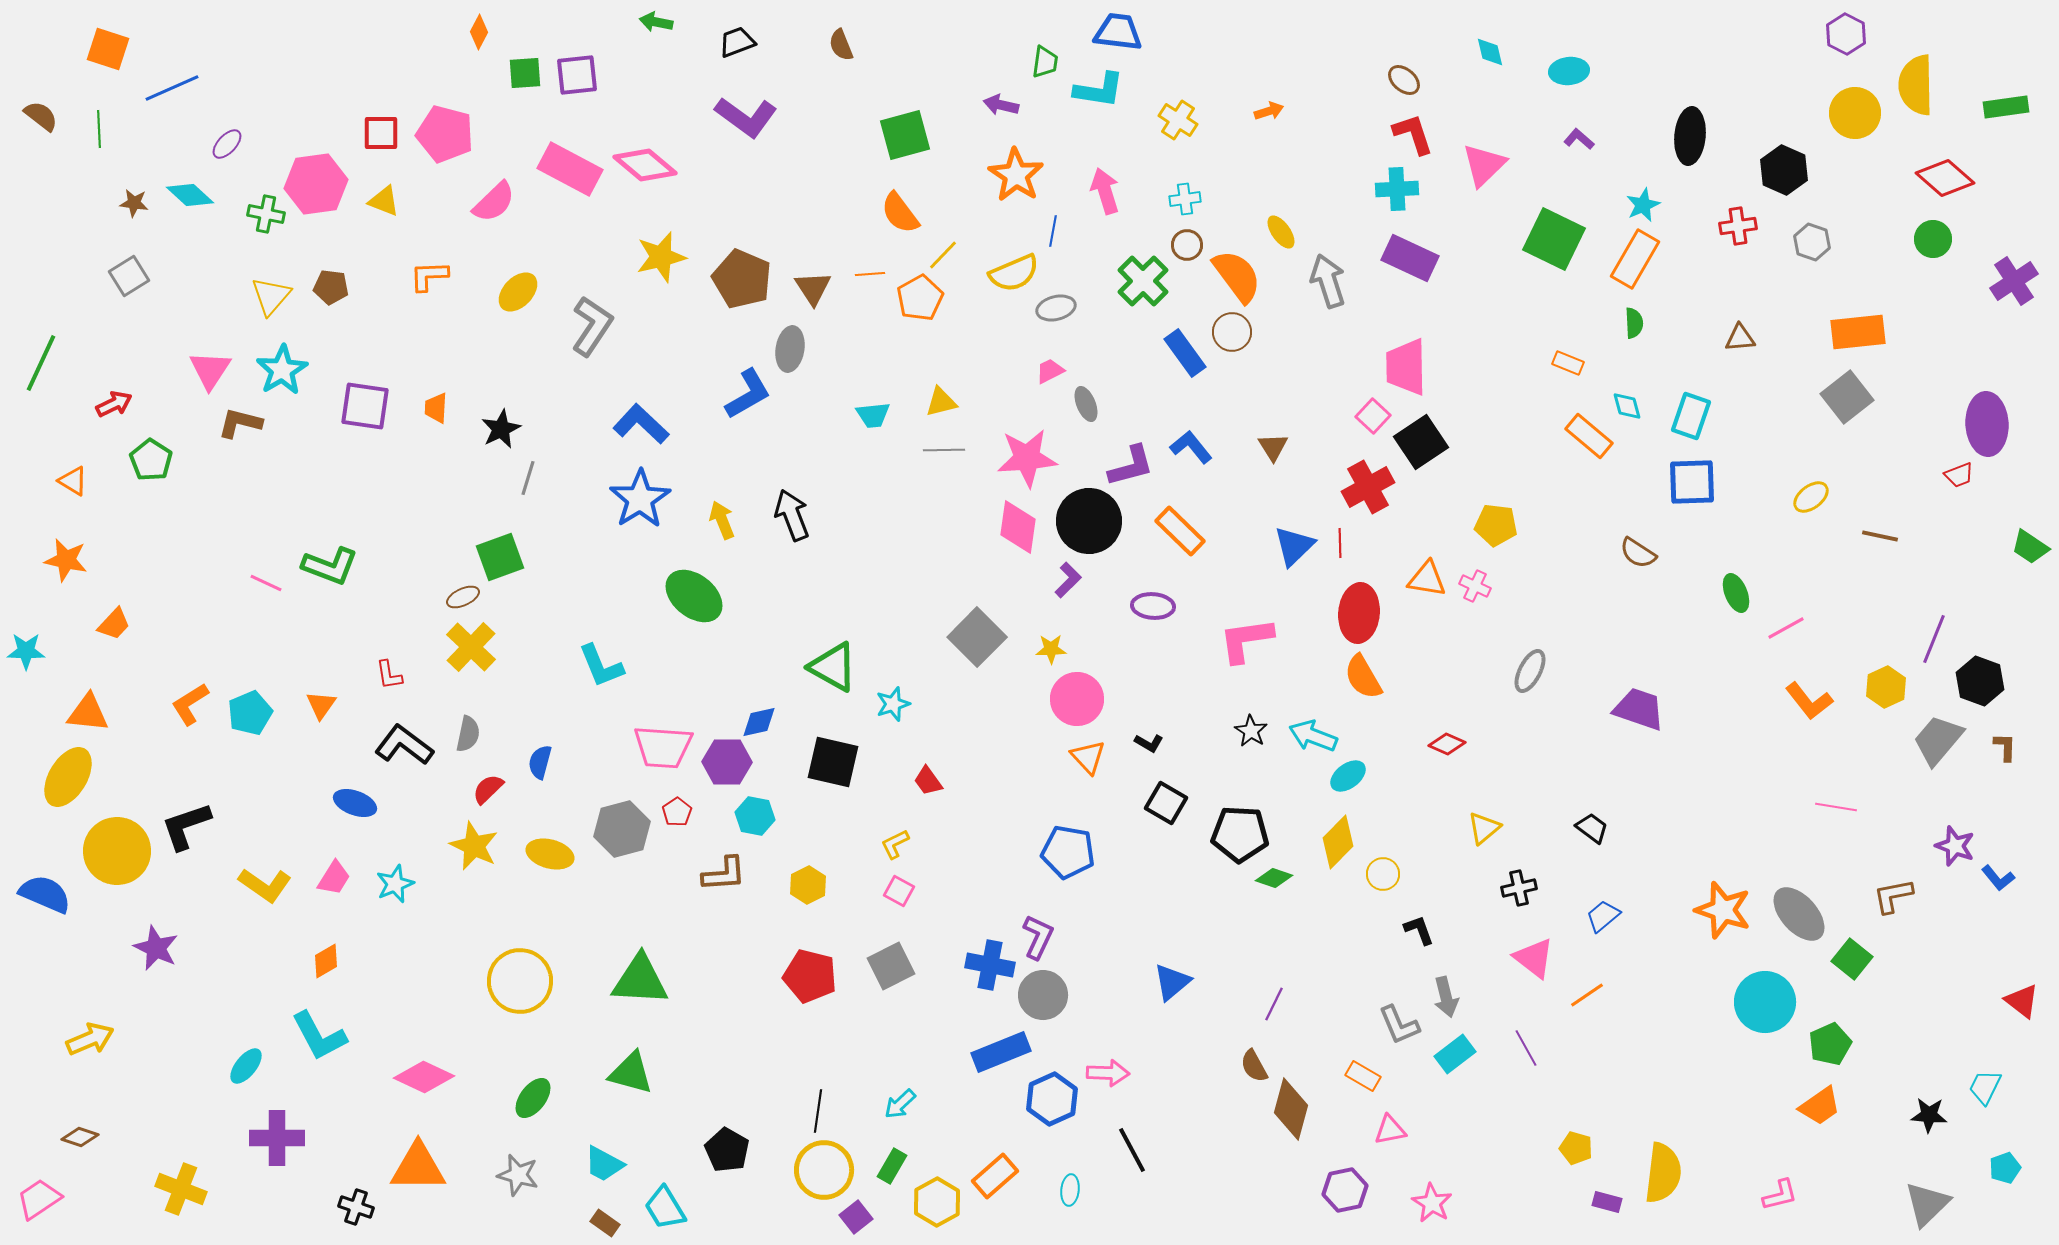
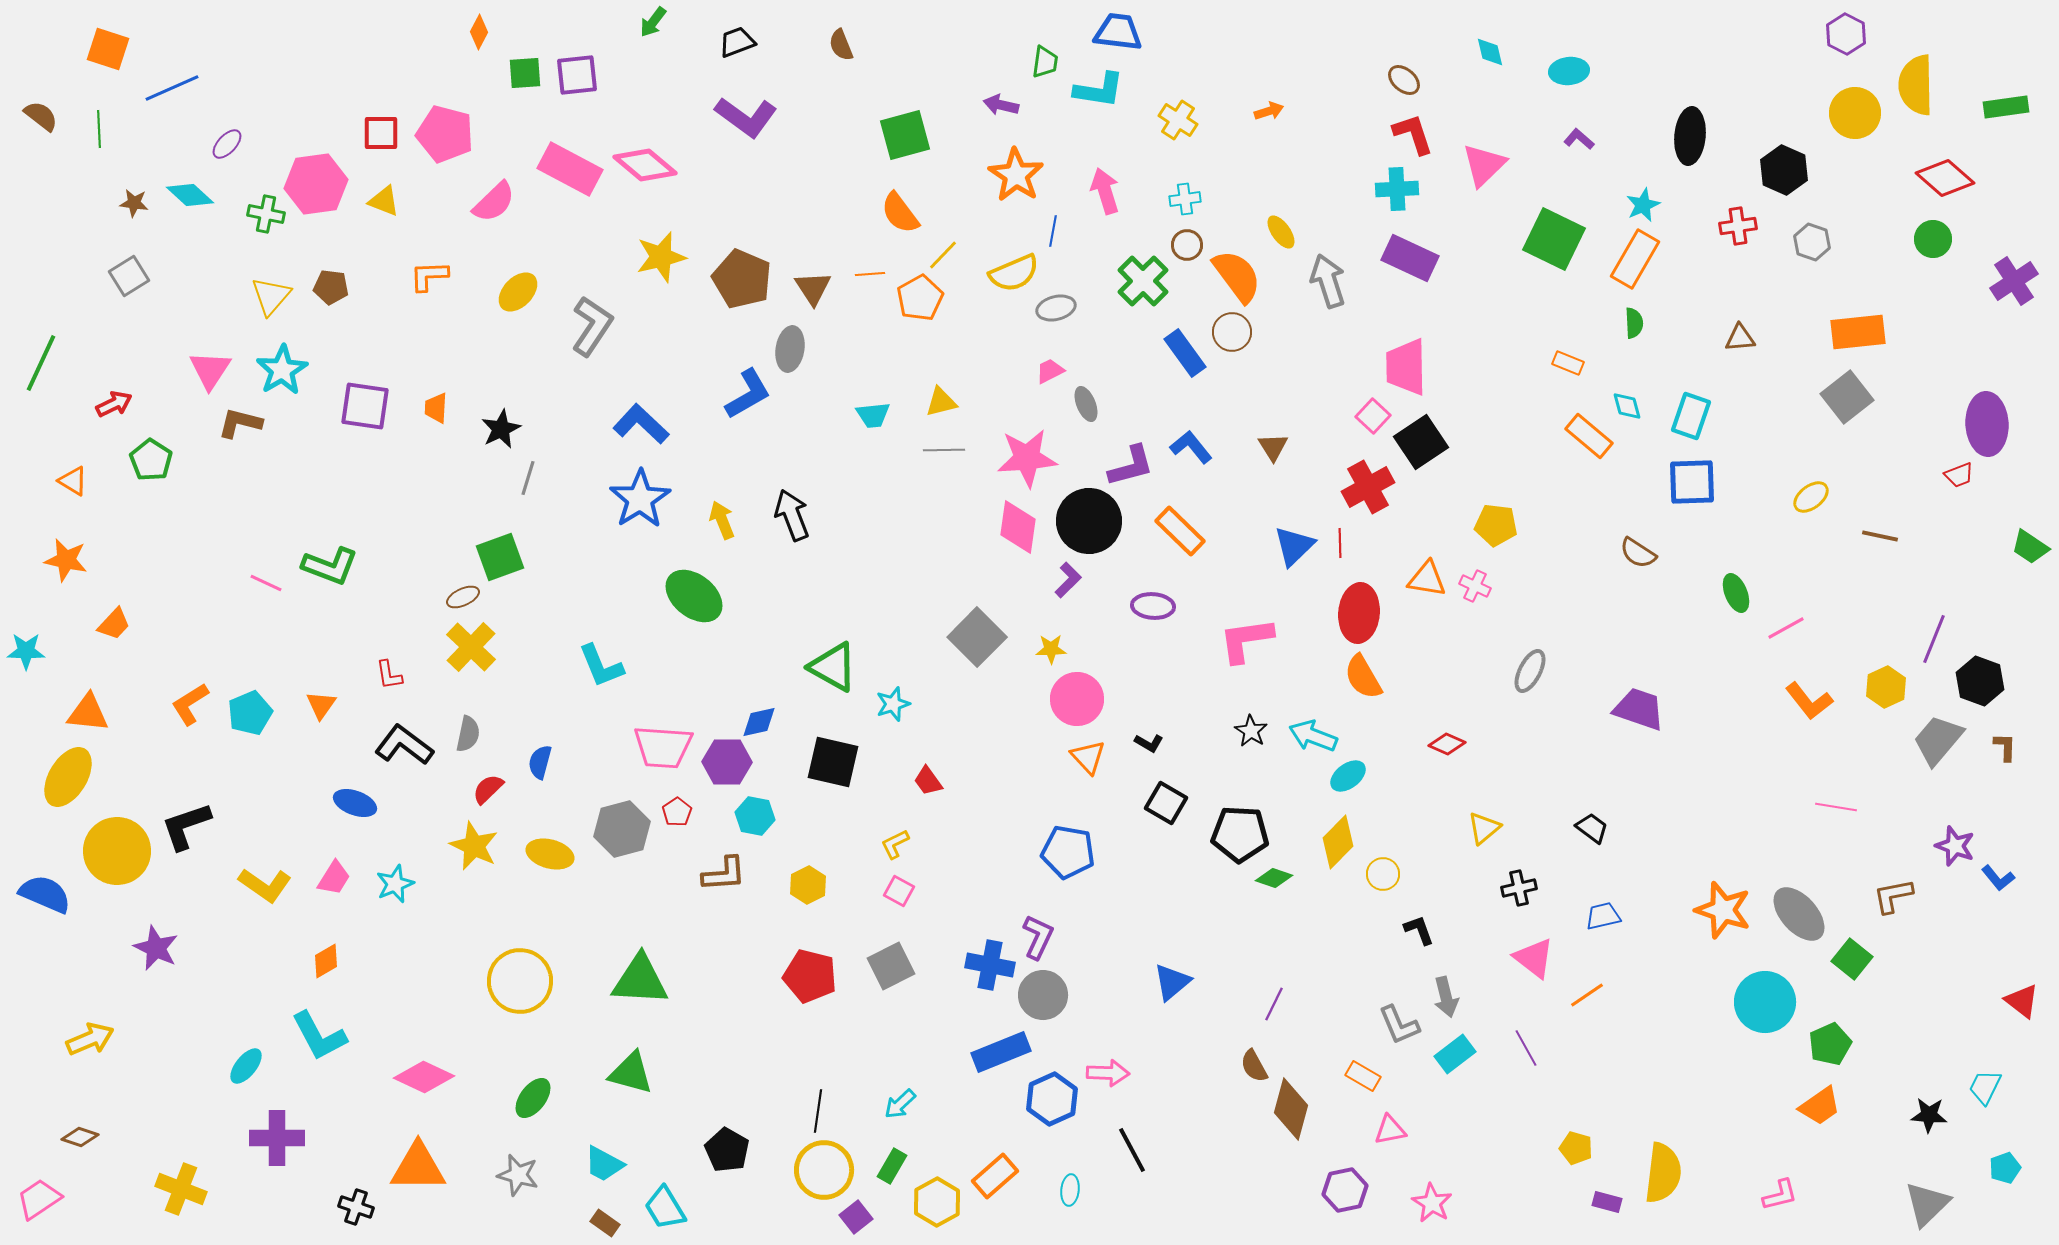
green arrow at (656, 22): moved 3 px left; rotated 64 degrees counterclockwise
blue trapezoid at (1603, 916): rotated 27 degrees clockwise
